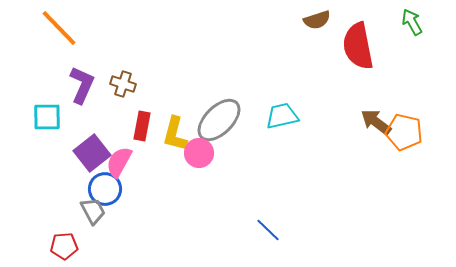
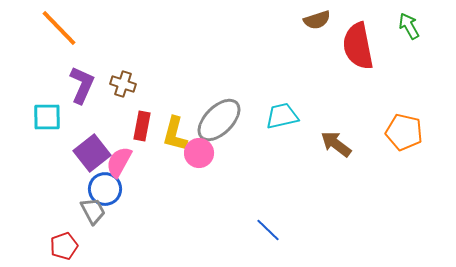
green arrow: moved 3 px left, 4 px down
brown arrow: moved 40 px left, 22 px down
red pentagon: rotated 16 degrees counterclockwise
